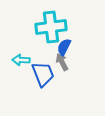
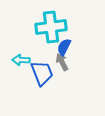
blue trapezoid: moved 1 px left, 1 px up
